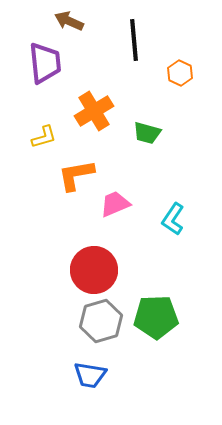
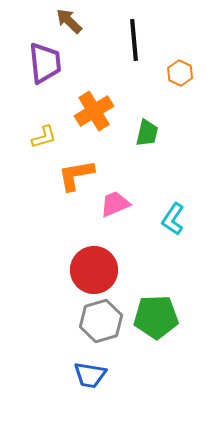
brown arrow: rotated 20 degrees clockwise
green trapezoid: rotated 92 degrees counterclockwise
